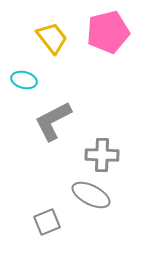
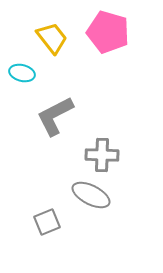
pink pentagon: rotated 30 degrees clockwise
cyan ellipse: moved 2 px left, 7 px up
gray L-shape: moved 2 px right, 5 px up
